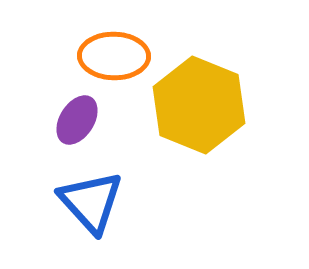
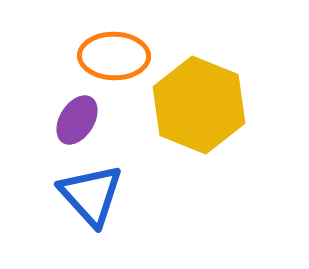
blue triangle: moved 7 px up
